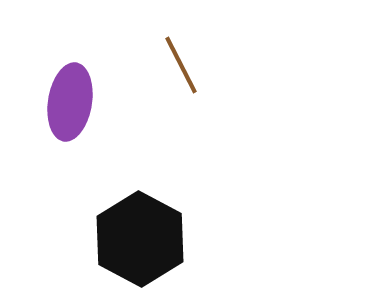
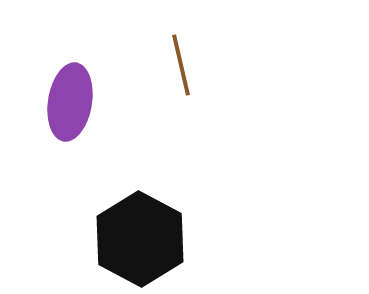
brown line: rotated 14 degrees clockwise
